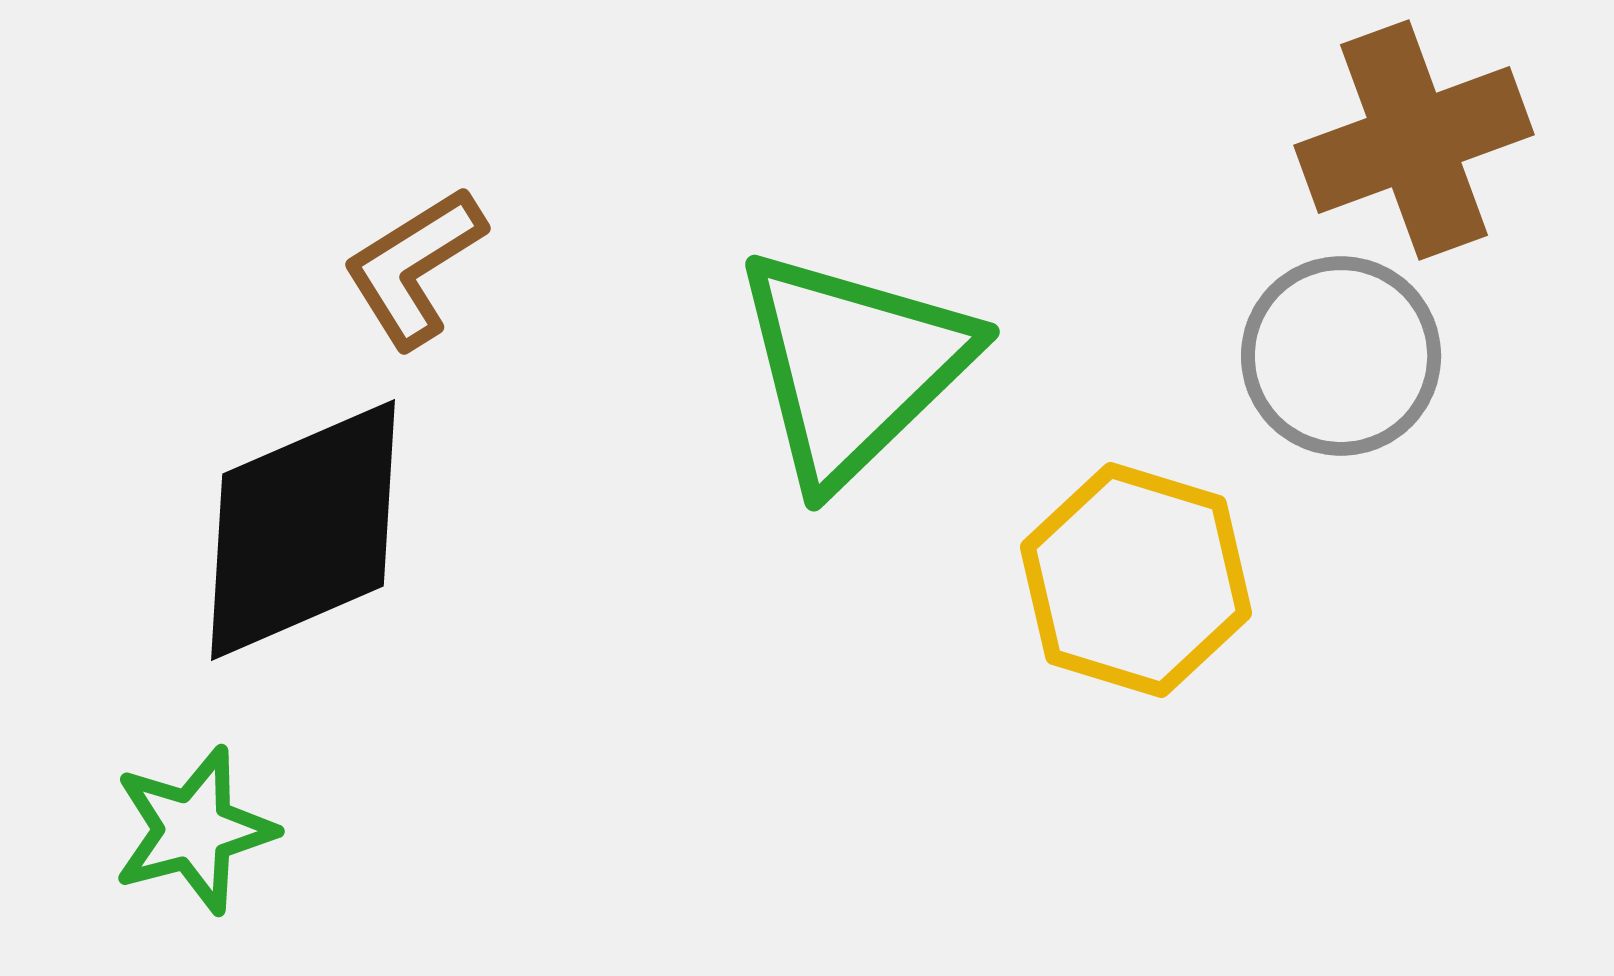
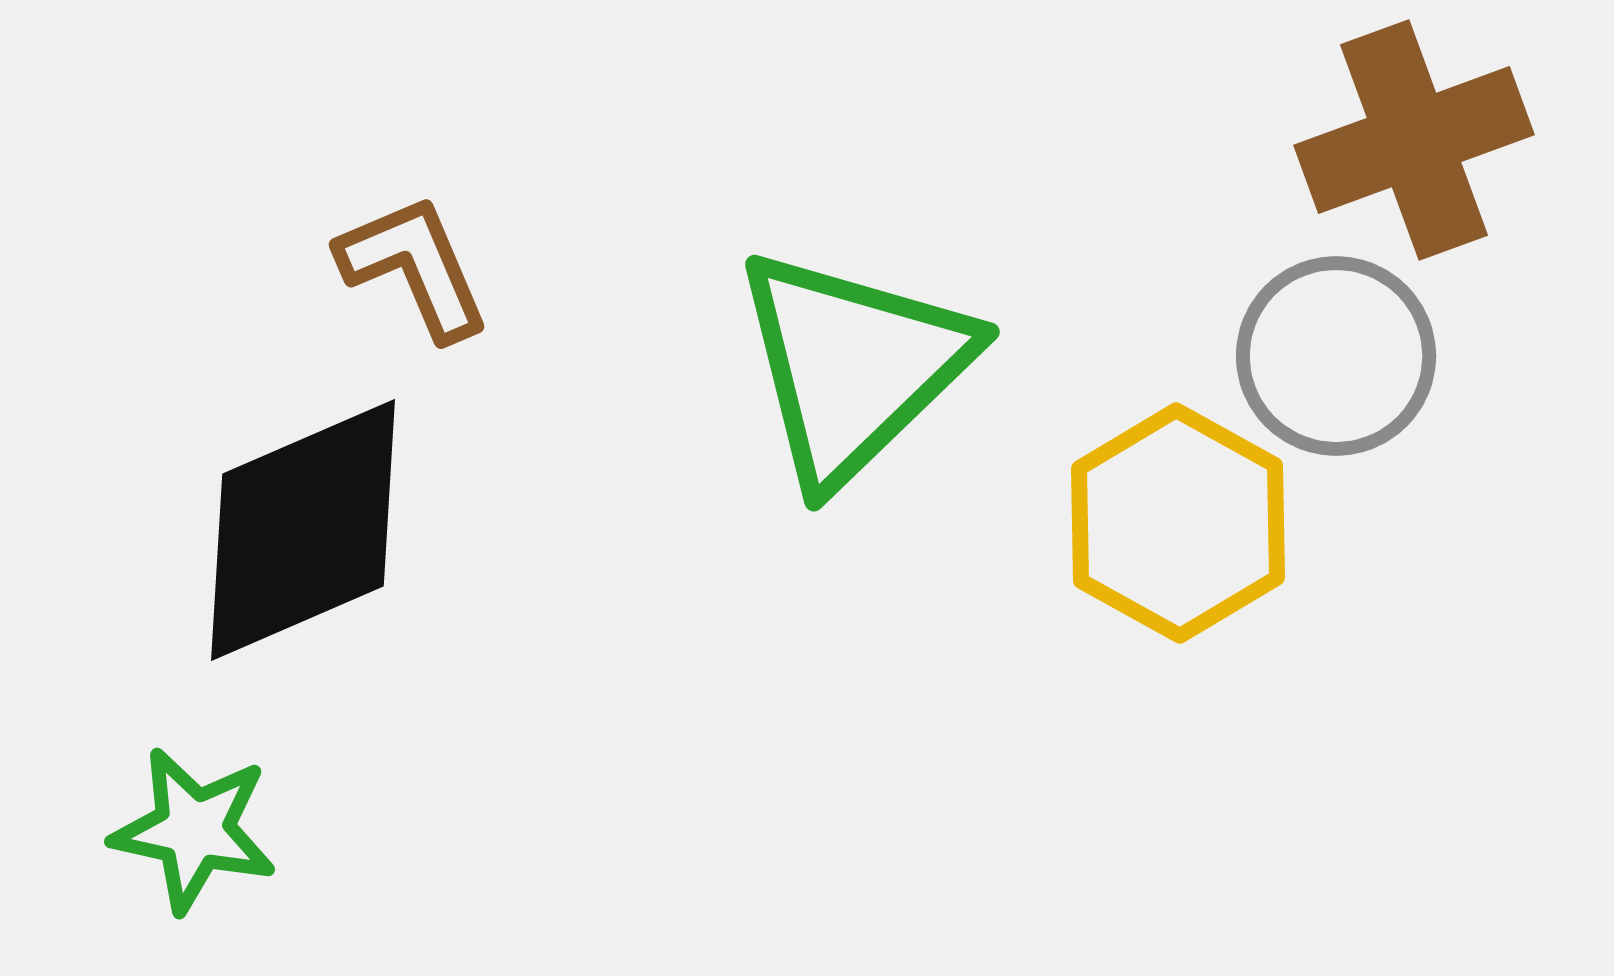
brown L-shape: rotated 99 degrees clockwise
gray circle: moved 5 px left
yellow hexagon: moved 42 px right, 57 px up; rotated 12 degrees clockwise
green star: rotated 27 degrees clockwise
